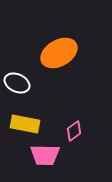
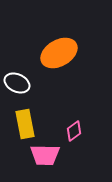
yellow rectangle: rotated 68 degrees clockwise
